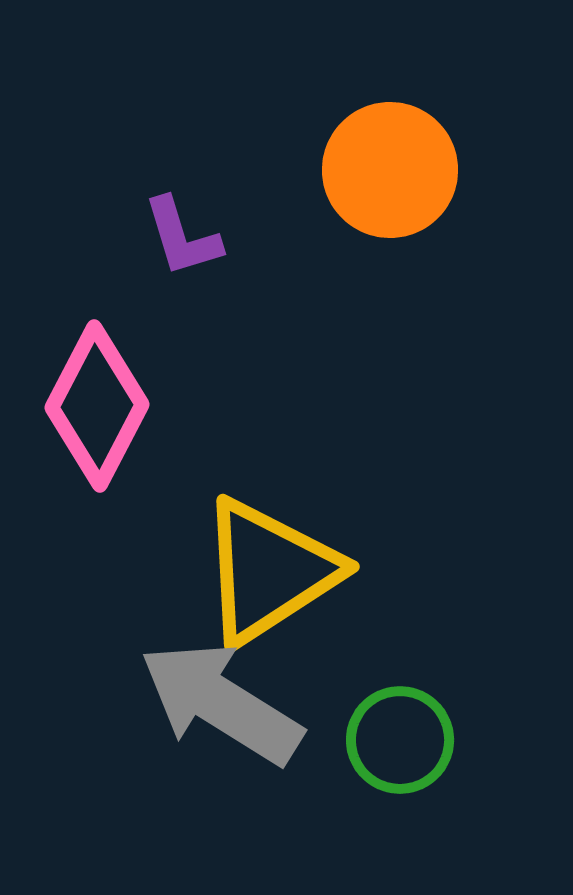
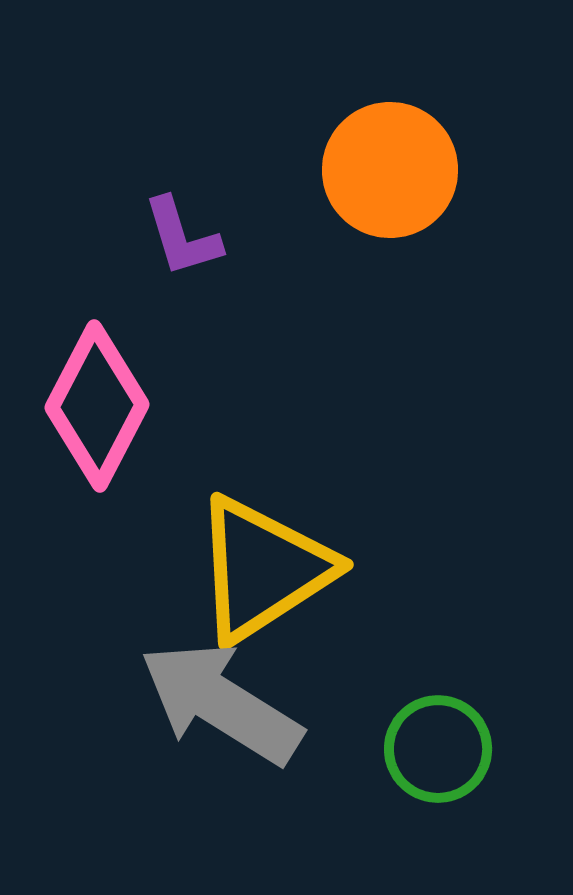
yellow triangle: moved 6 px left, 2 px up
green circle: moved 38 px right, 9 px down
